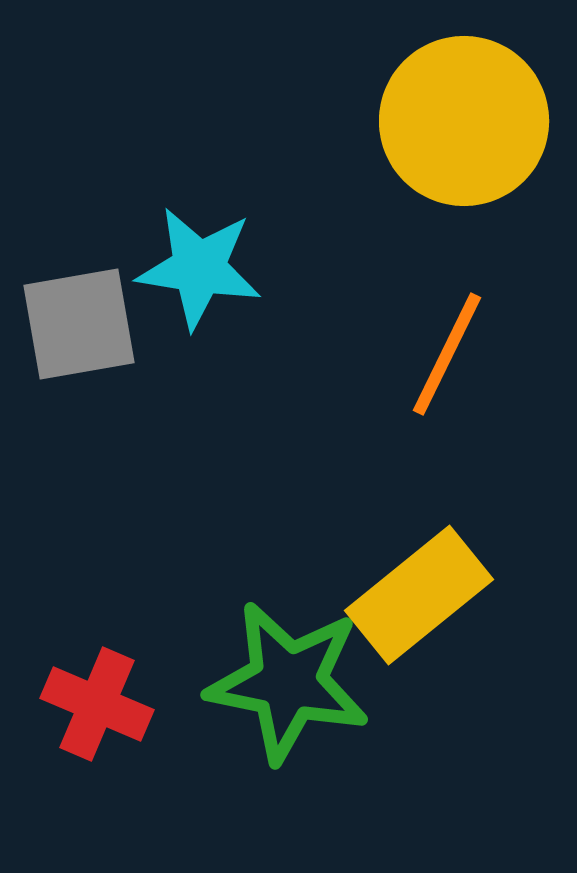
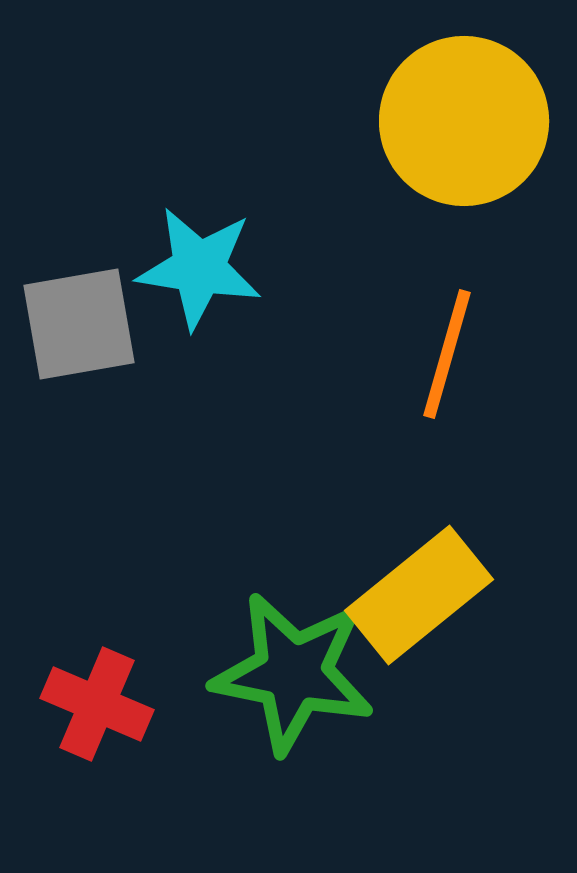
orange line: rotated 10 degrees counterclockwise
green star: moved 5 px right, 9 px up
